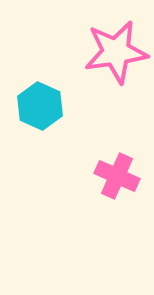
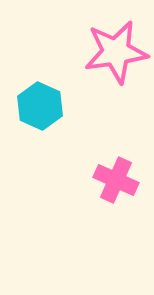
pink cross: moved 1 px left, 4 px down
